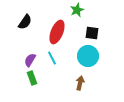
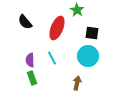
green star: rotated 16 degrees counterclockwise
black semicircle: rotated 105 degrees clockwise
red ellipse: moved 4 px up
purple semicircle: rotated 32 degrees counterclockwise
brown arrow: moved 3 px left
